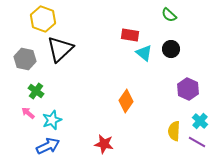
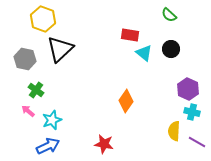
green cross: moved 1 px up
pink arrow: moved 2 px up
cyan cross: moved 8 px left, 9 px up; rotated 28 degrees counterclockwise
